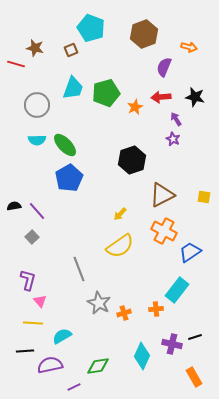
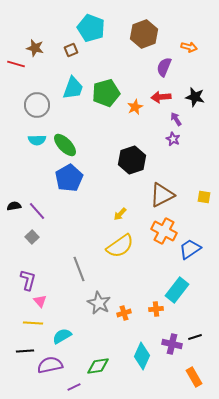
blue trapezoid at (190, 252): moved 3 px up
